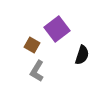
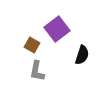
gray L-shape: rotated 20 degrees counterclockwise
